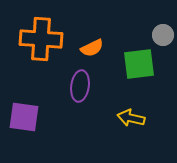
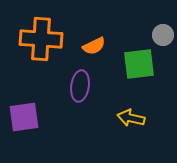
orange semicircle: moved 2 px right, 2 px up
purple square: rotated 16 degrees counterclockwise
